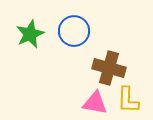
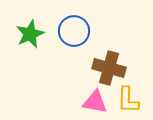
pink triangle: moved 1 px up
